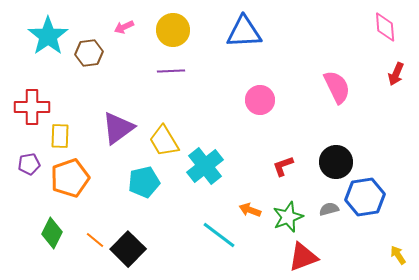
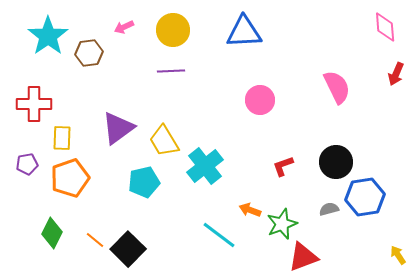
red cross: moved 2 px right, 3 px up
yellow rectangle: moved 2 px right, 2 px down
purple pentagon: moved 2 px left
green star: moved 6 px left, 7 px down
